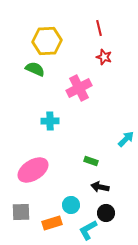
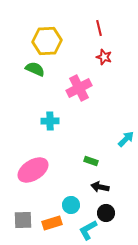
gray square: moved 2 px right, 8 px down
